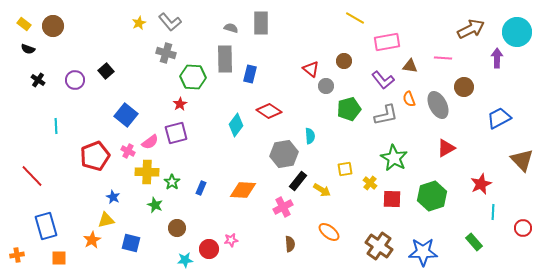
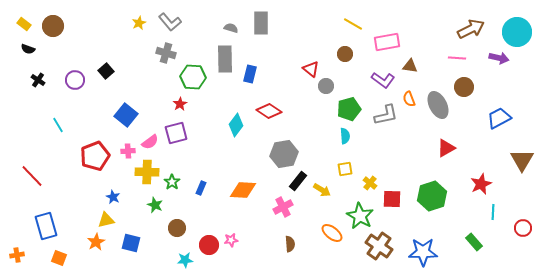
yellow line at (355, 18): moved 2 px left, 6 px down
pink line at (443, 58): moved 14 px right
purple arrow at (497, 58): moved 2 px right; rotated 102 degrees clockwise
brown circle at (344, 61): moved 1 px right, 7 px up
purple L-shape at (383, 80): rotated 15 degrees counterclockwise
cyan line at (56, 126): moved 2 px right, 1 px up; rotated 28 degrees counterclockwise
cyan semicircle at (310, 136): moved 35 px right
pink cross at (128, 151): rotated 32 degrees counterclockwise
green star at (394, 158): moved 34 px left, 58 px down
brown triangle at (522, 160): rotated 15 degrees clockwise
orange ellipse at (329, 232): moved 3 px right, 1 px down
orange star at (92, 240): moved 4 px right, 2 px down
red circle at (209, 249): moved 4 px up
orange square at (59, 258): rotated 21 degrees clockwise
